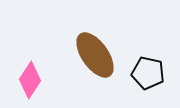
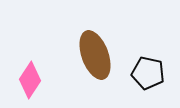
brown ellipse: rotated 15 degrees clockwise
